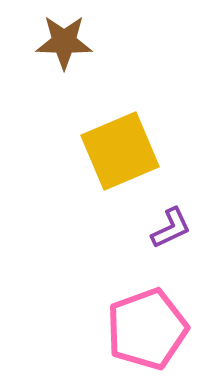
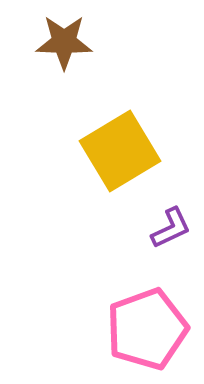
yellow square: rotated 8 degrees counterclockwise
